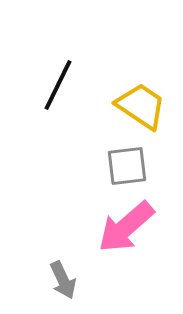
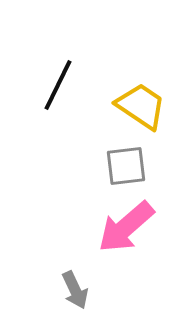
gray square: moved 1 px left
gray arrow: moved 12 px right, 10 px down
